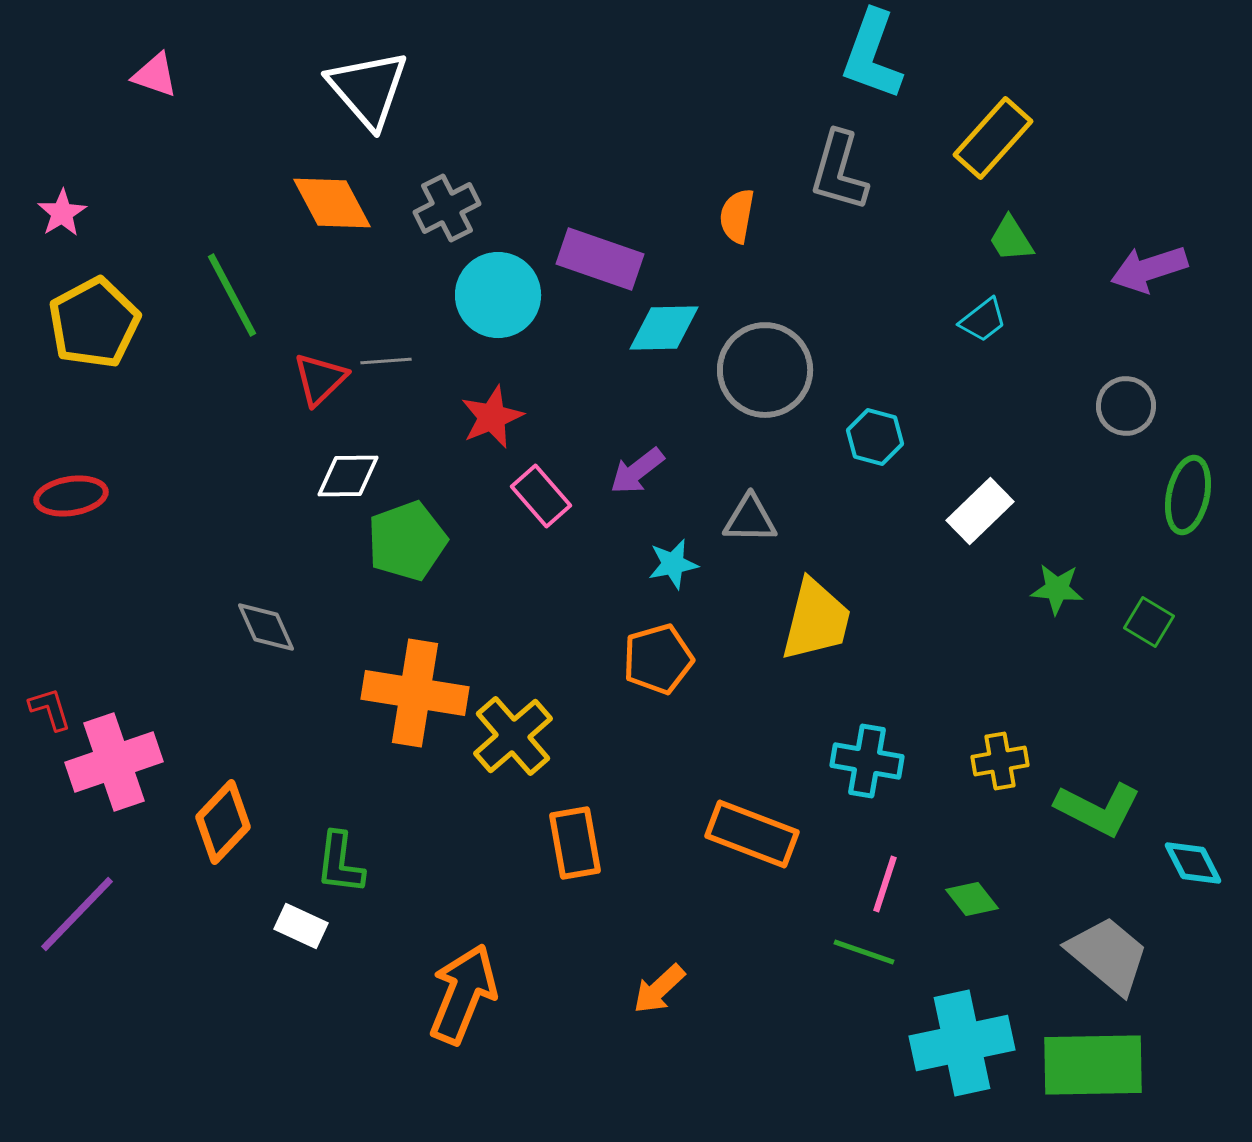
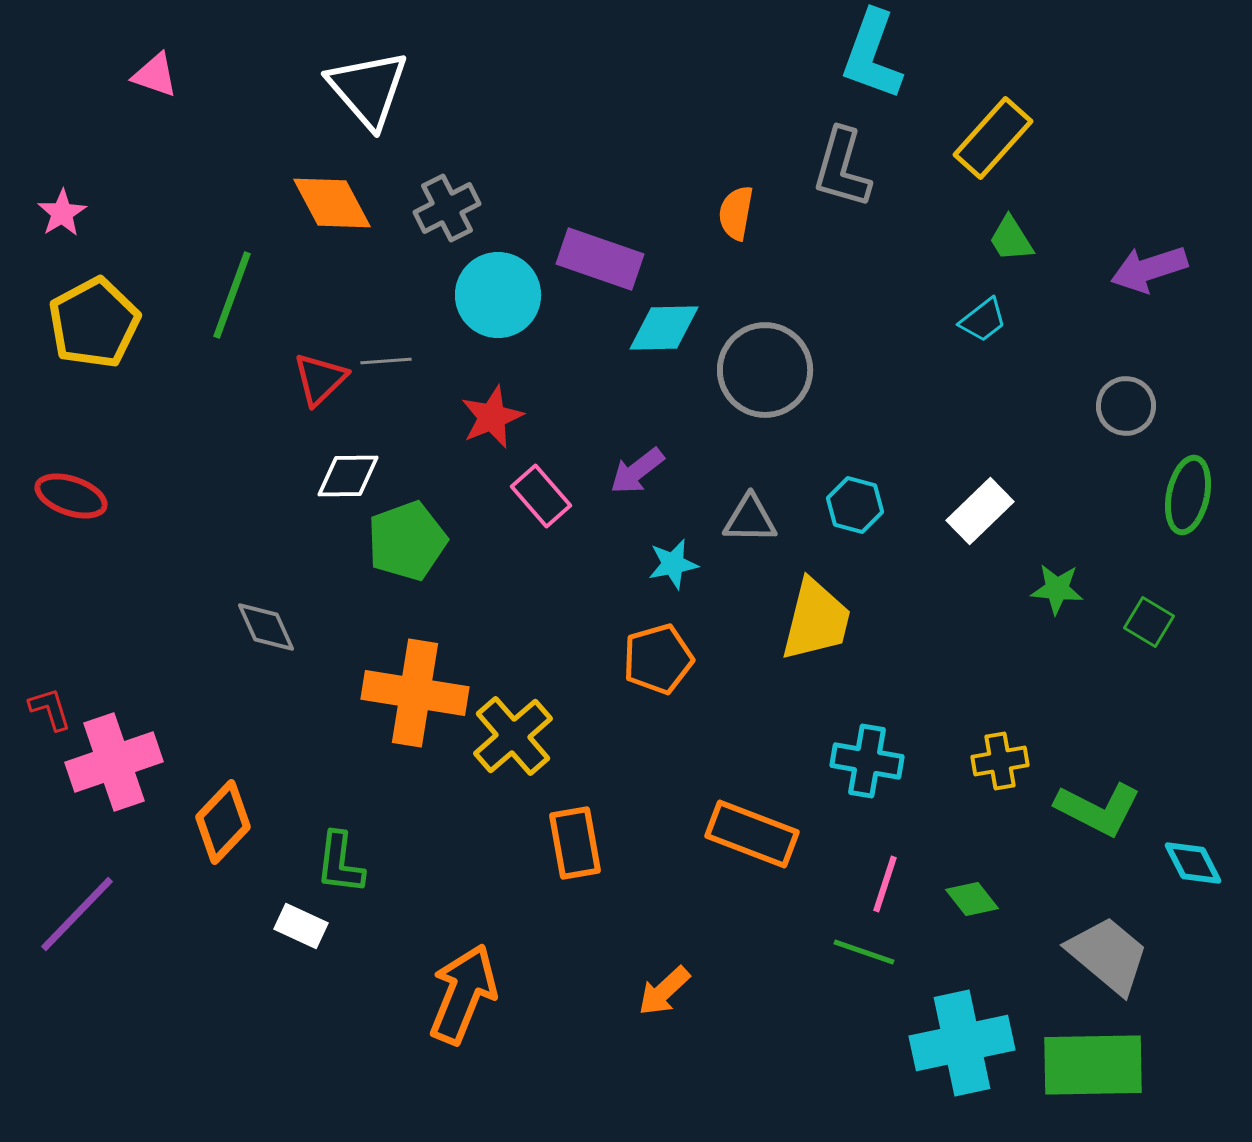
gray L-shape at (839, 171): moved 3 px right, 3 px up
orange semicircle at (737, 216): moved 1 px left, 3 px up
green line at (232, 295): rotated 48 degrees clockwise
cyan hexagon at (875, 437): moved 20 px left, 68 px down
red ellipse at (71, 496): rotated 28 degrees clockwise
orange arrow at (659, 989): moved 5 px right, 2 px down
